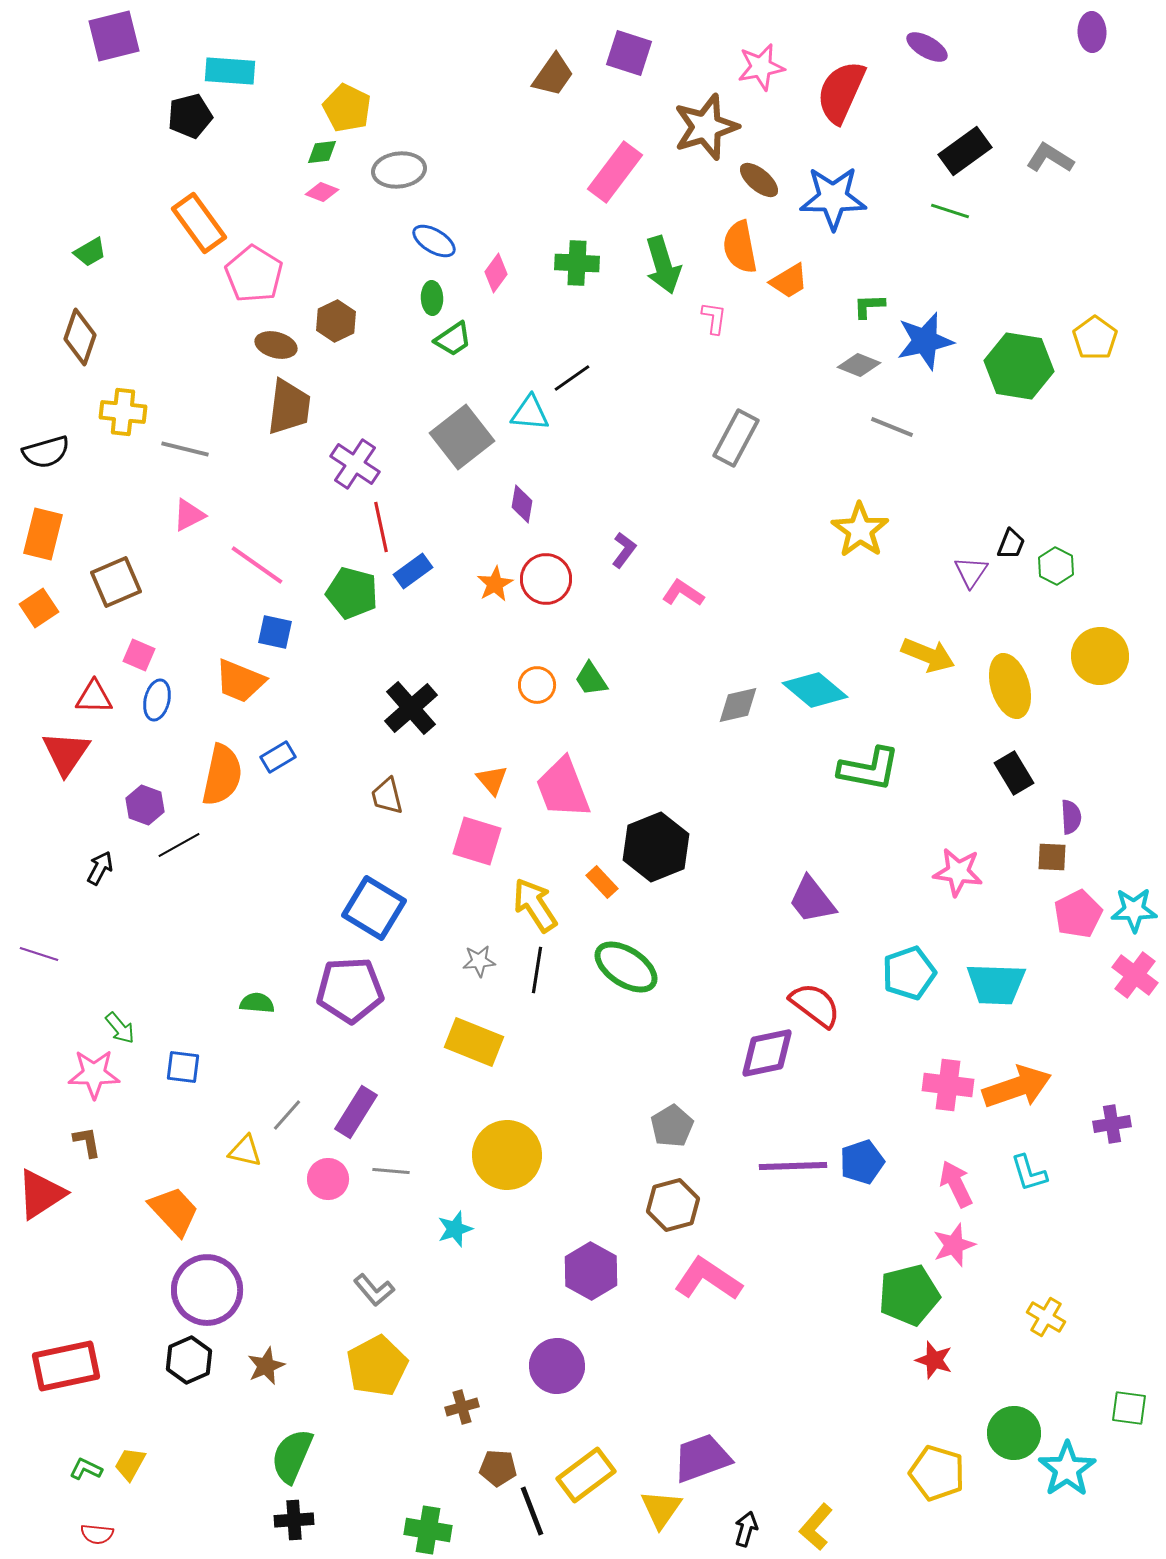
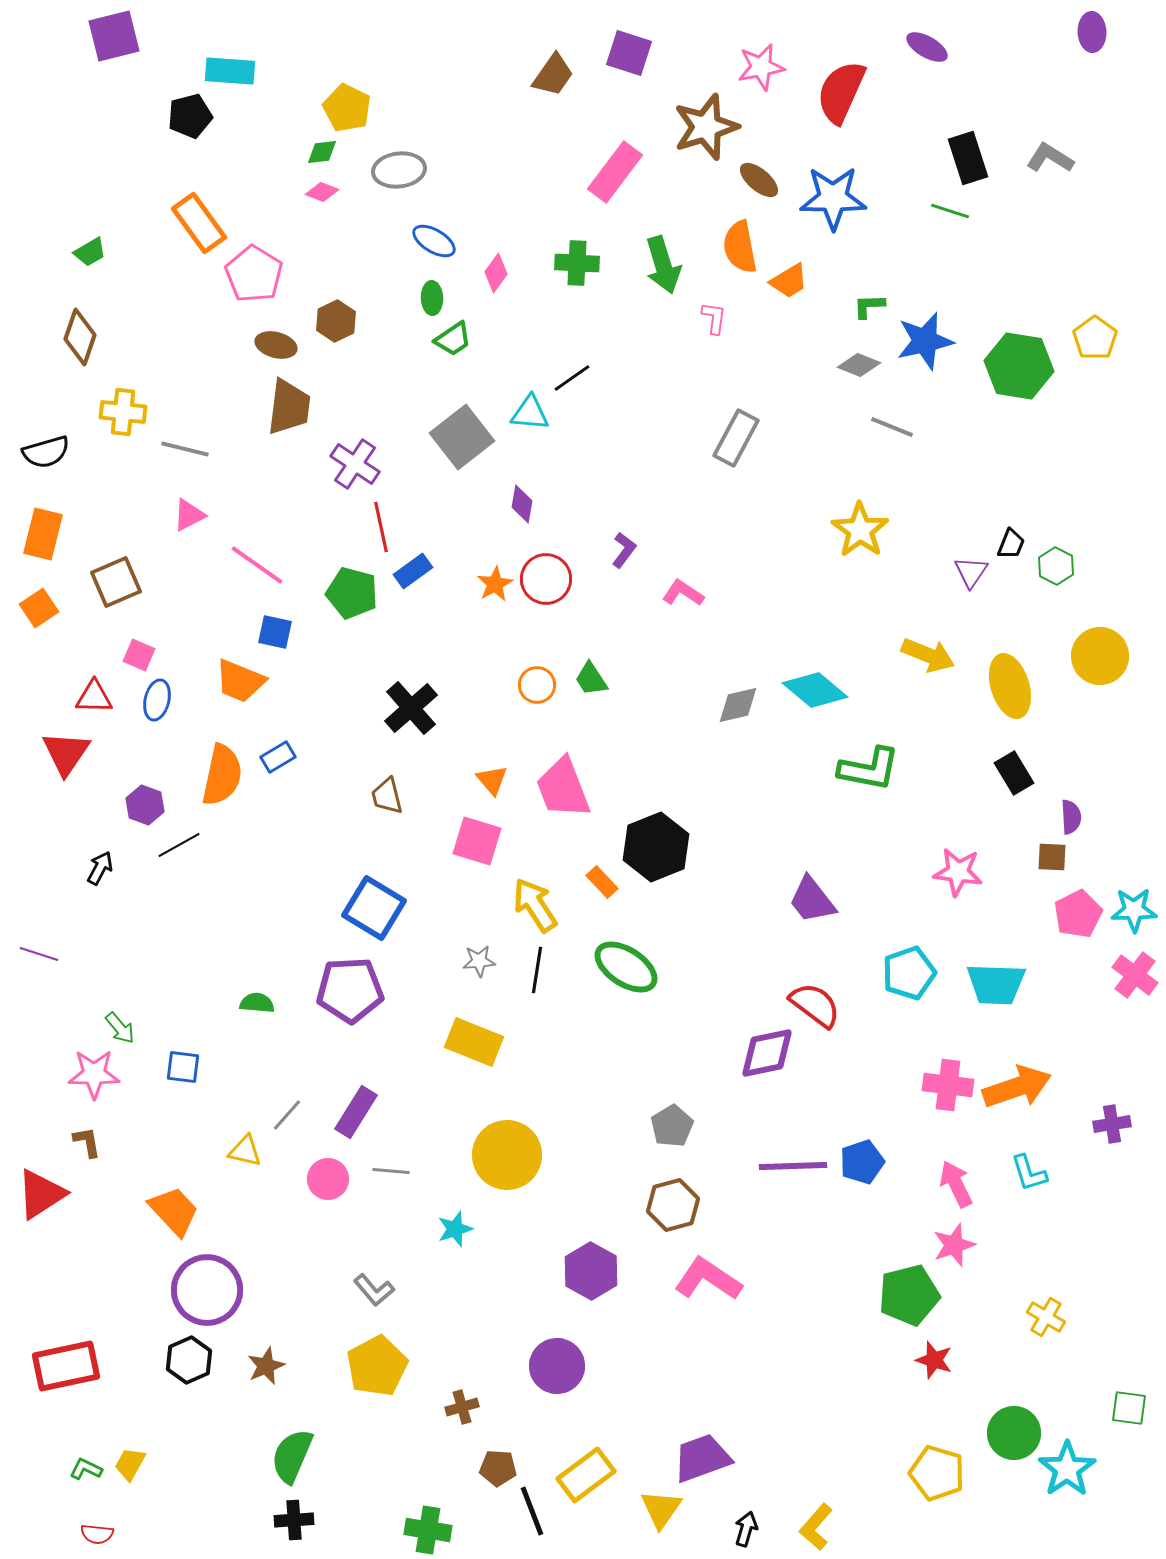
black rectangle at (965, 151): moved 3 px right, 7 px down; rotated 72 degrees counterclockwise
